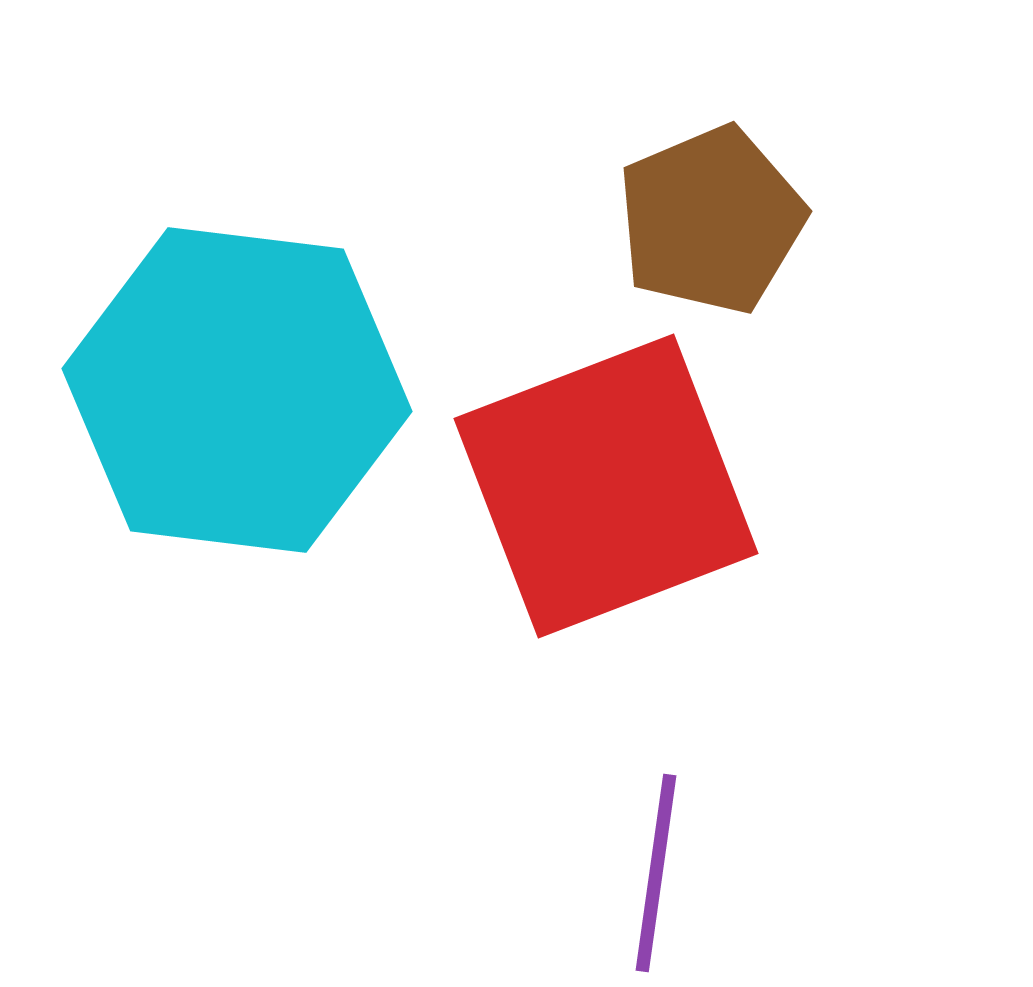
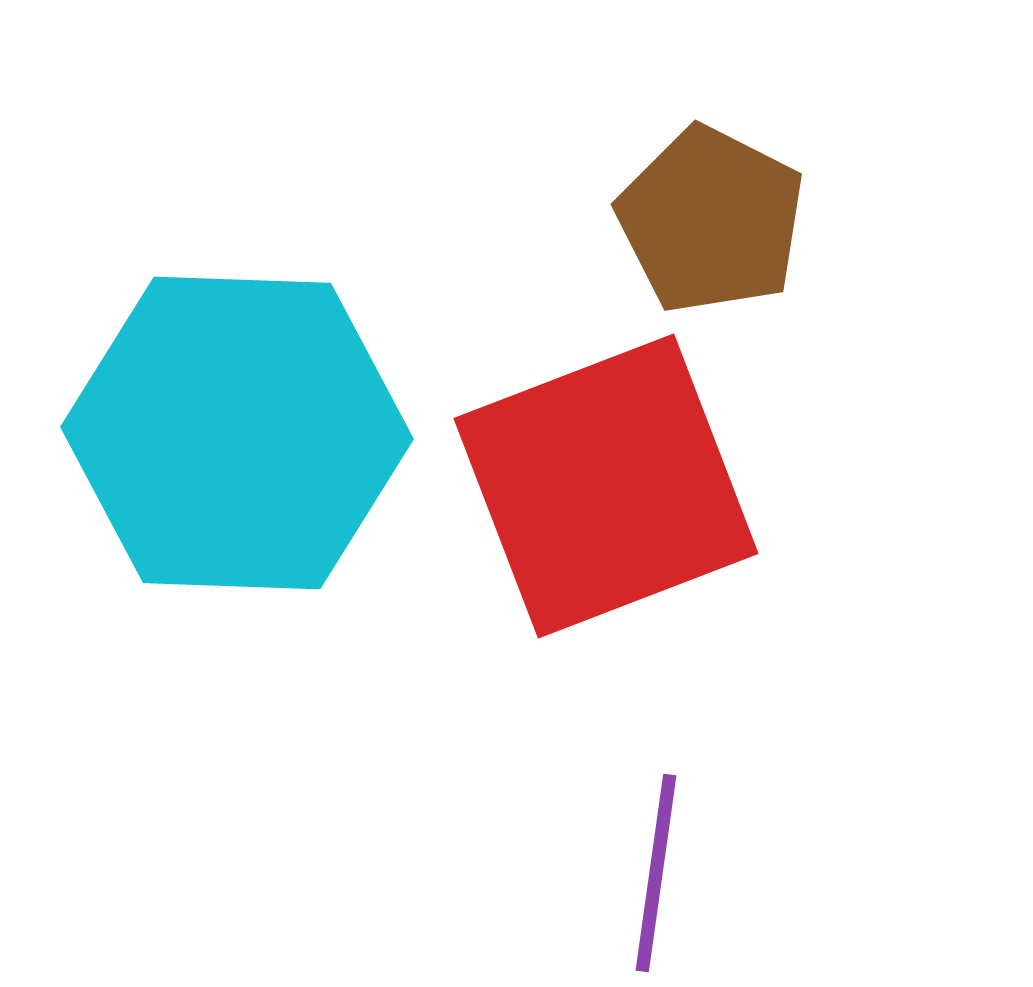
brown pentagon: rotated 22 degrees counterclockwise
cyan hexagon: moved 43 px down; rotated 5 degrees counterclockwise
